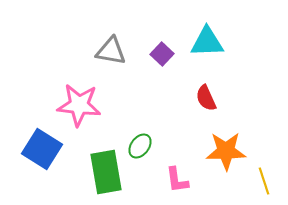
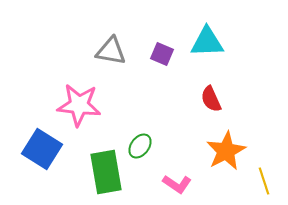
purple square: rotated 20 degrees counterclockwise
red semicircle: moved 5 px right, 1 px down
orange star: rotated 27 degrees counterclockwise
pink L-shape: moved 4 px down; rotated 48 degrees counterclockwise
